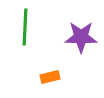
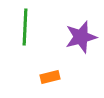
purple star: rotated 16 degrees counterclockwise
